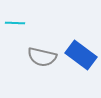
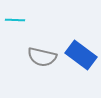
cyan line: moved 3 px up
